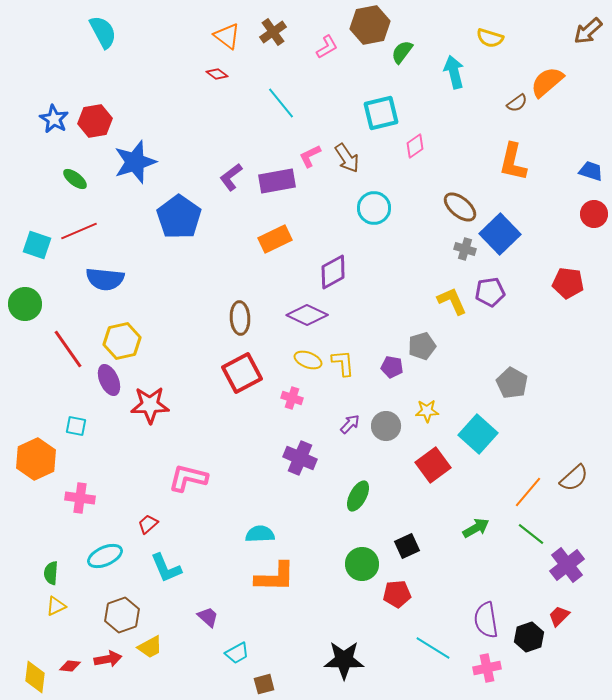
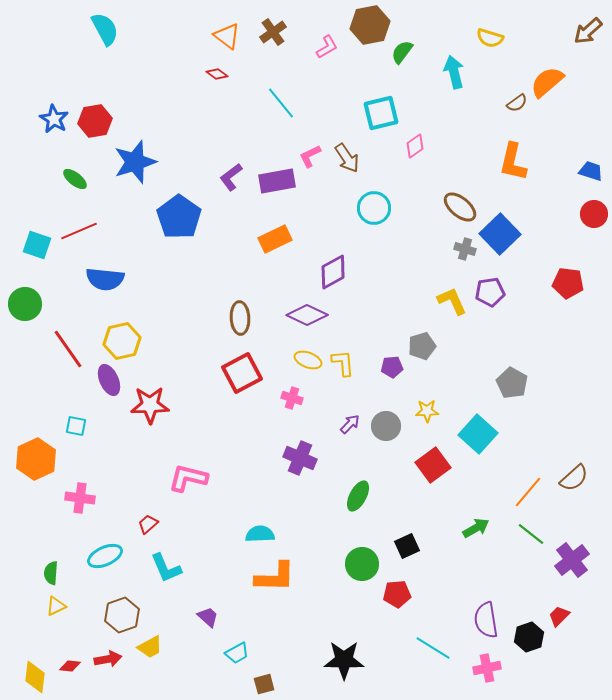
cyan semicircle at (103, 32): moved 2 px right, 3 px up
purple pentagon at (392, 367): rotated 15 degrees counterclockwise
purple cross at (567, 565): moved 5 px right, 5 px up
